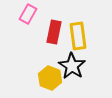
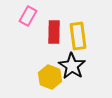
pink rectangle: moved 2 px down
red rectangle: rotated 10 degrees counterclockwise
yellow hexagon: moved 1 px up
